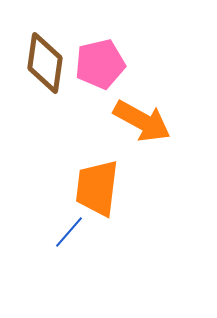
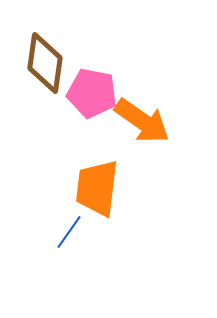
pink pentagon: moved 8 px left, 29 px down; rotated 24 degrees clockwise
orange arrow: rotated 6 degrees clockwise
blue line: rotated 6 degrees counterclockwise
